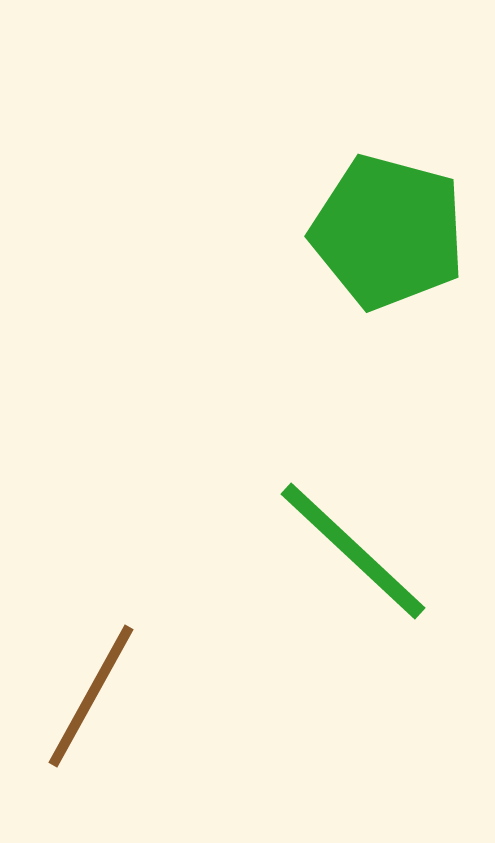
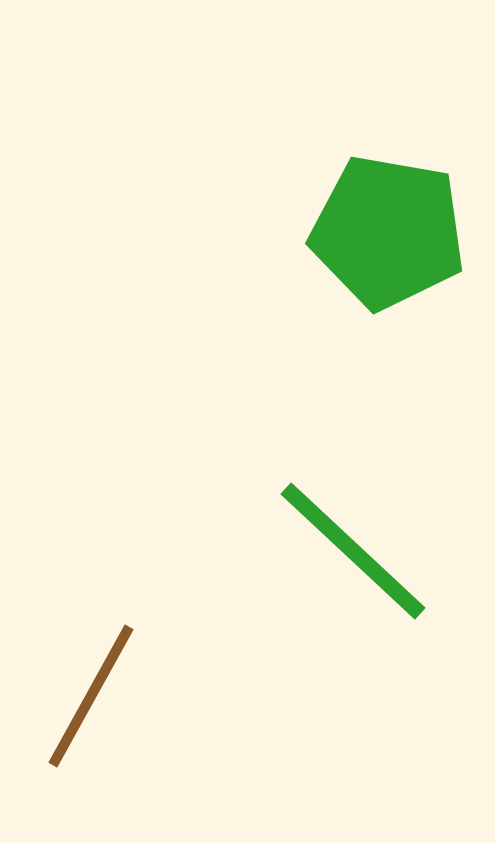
green pentagon: rotated 5 degrees counterclockwise
